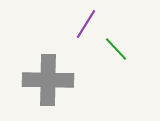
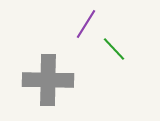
green line: moved 2 px left
